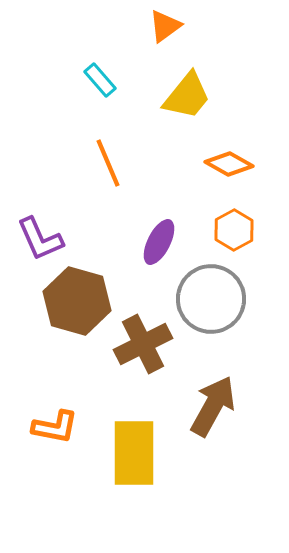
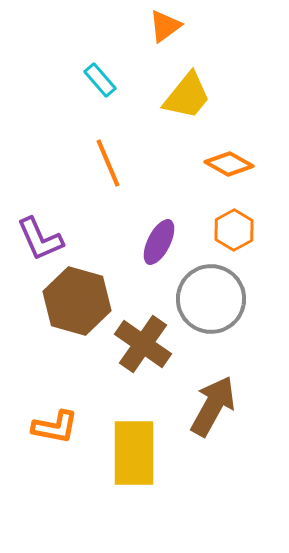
brown cross: rotated 28 degrees counterclockwise
